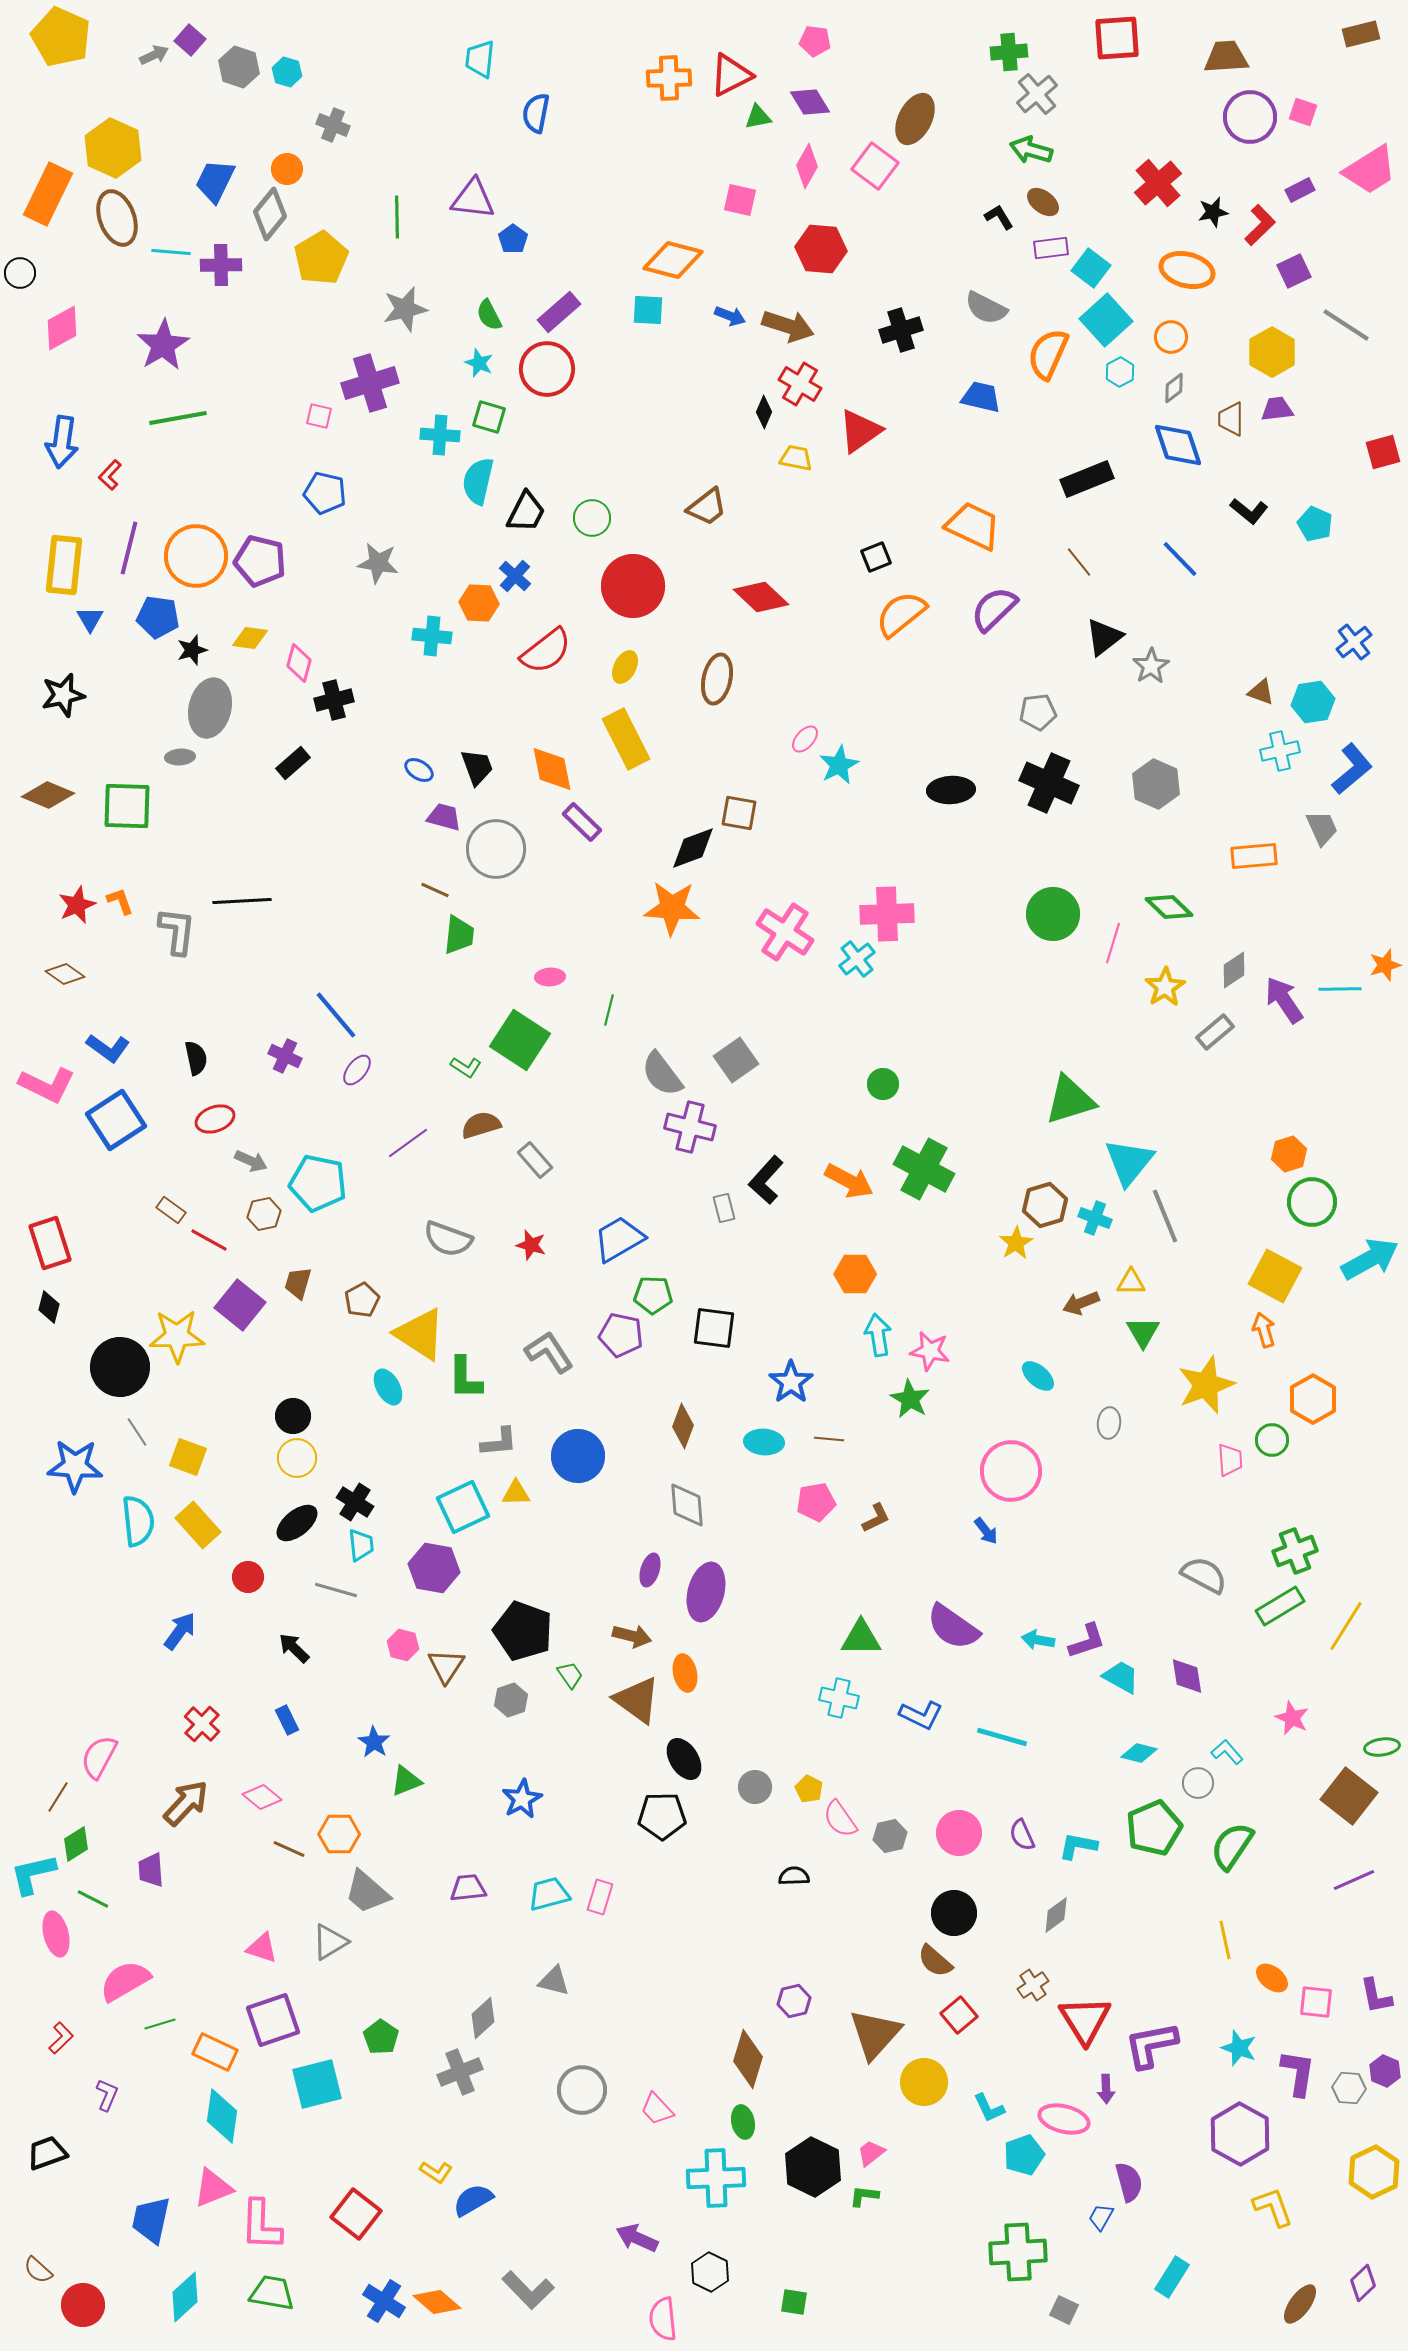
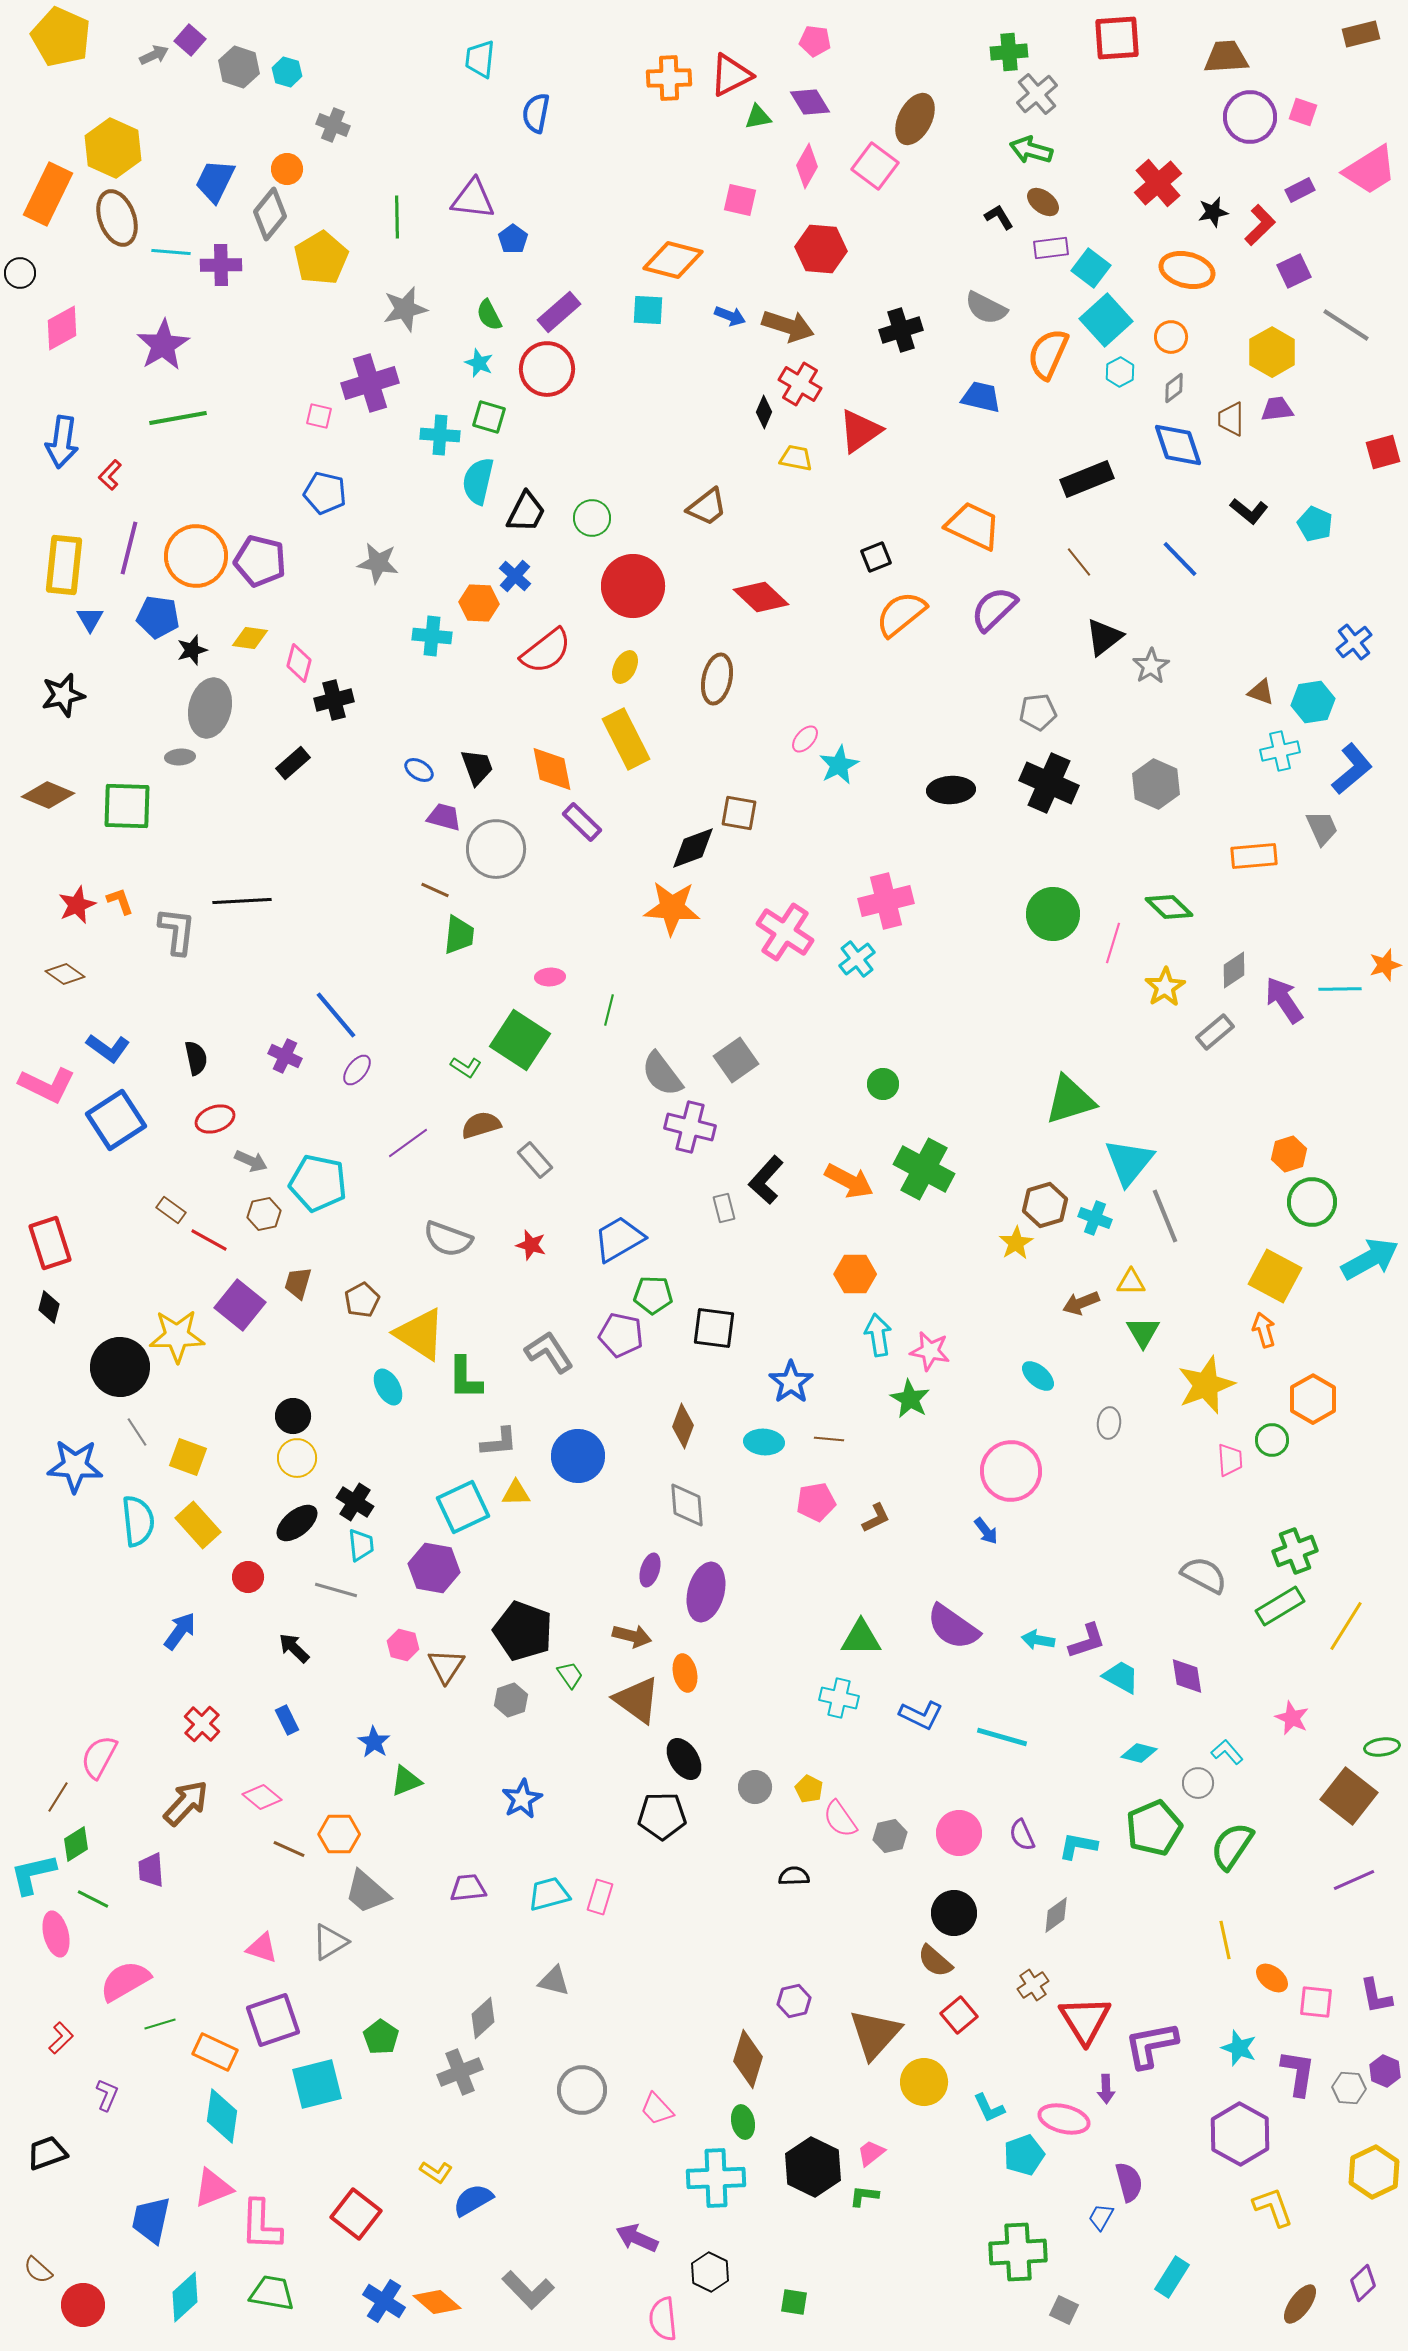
pink cross at (887, 914): moved 1 px left, 13 px up; rotated 12 degrees counterclockwise
